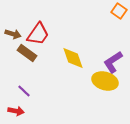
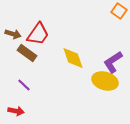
purple line: moved 6 px up
